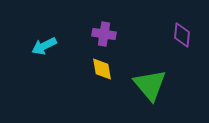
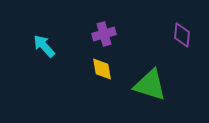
purple cross: rotated 25 degrees counterclockwise
cyan arrow: rotated 75 degrees clockwise
green triangle: rotated 33 degrees counterclockwise
